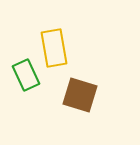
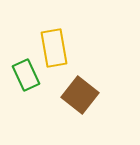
brown square: rotated 21 degrees clockwise
